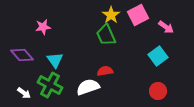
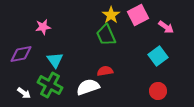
purple diamond: moved 1 px left, 1 px up; rotated 60 degrees counterclockwise
